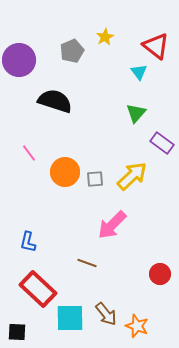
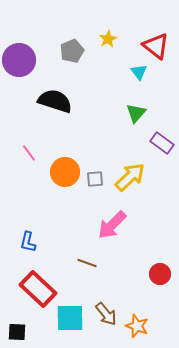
yellow star: moved 3 px right, 2 px down
yellow arrow: moved 2 px left, 1 px down
